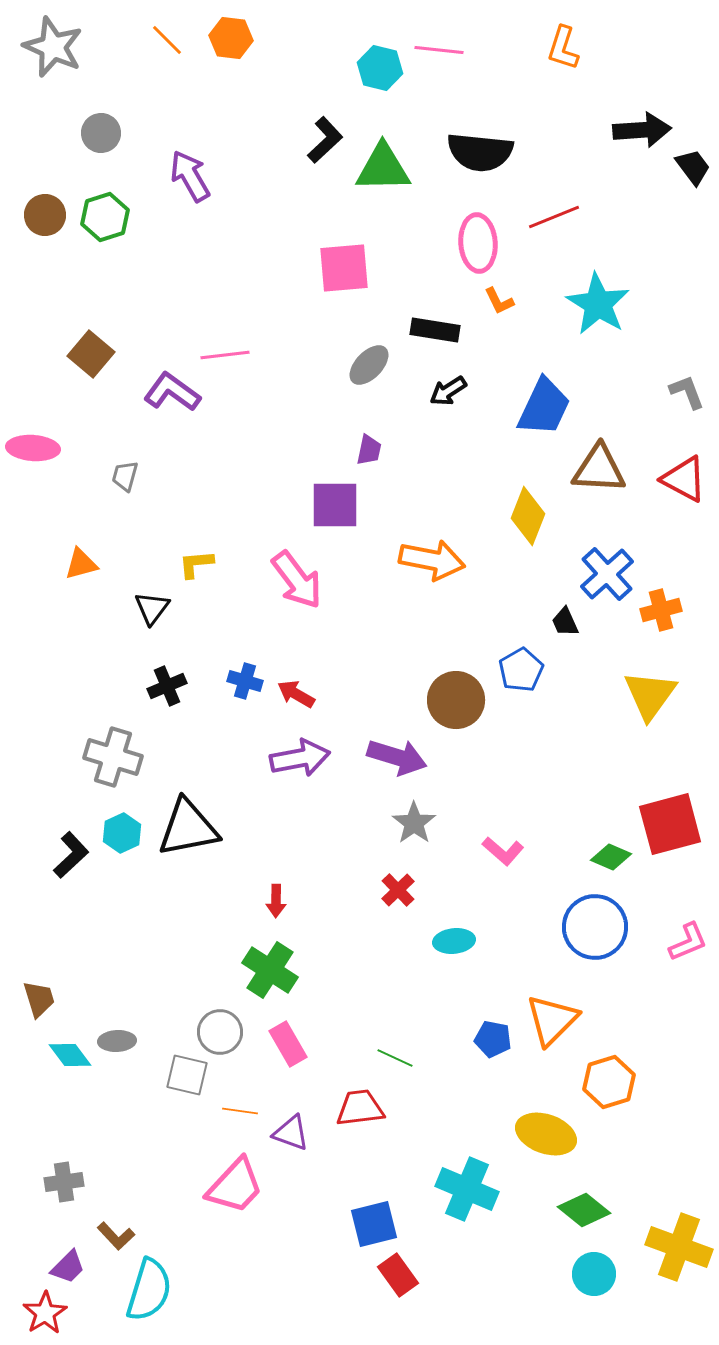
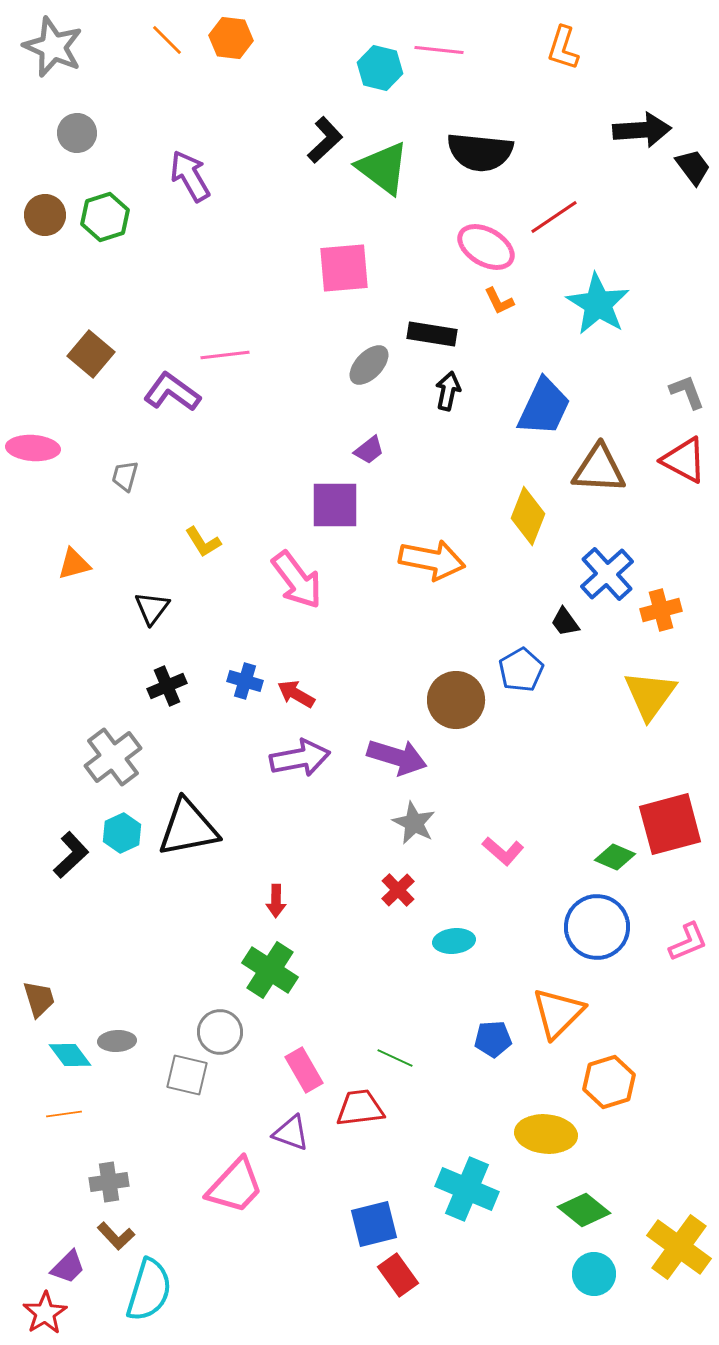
gray circle at (101, 133): moved 24 px left
green triangle at (383, 168): rotated 38 degrees clockwise
red line at (554, 217): rotated 12 degrees counterclockwise
pink ellipse at (478, 243): moved 8 px right, 4 px down; rotated 56 degrees counterclockwise
black rectangle at (435, 330): moved 3 px left, 4 px down
black arrow at (448, 391): rotated 135 degrees clockwise
purple trapezoid at (369, 450): rotated 40 degrees clockwise
red triangle at (684, 479): moved 19 px up
orange triangle at (81, 564): moved 7 px left
yellow L-shape at (196, 564): moved 7 px right, 22 px up; rotated 117 degrees counterclockwise
black trapezoid at (565, 622): rotated 12 degrees counterclockwise
gray cross at (113, 757): rotated 36 degrees clockwise
gray star at (414, 823): rotated 9 degrees counterclockwise
green diamond at (611, 857): moved 4 px right
blue circle at (595, 927): moved 2 px right
orange triangle at (552, 1020): moved 6 px right, 7 px up
blue pentagon at (493, 1039): rotated 15 degrees counterclockwise
pink rectangle at (288, 1044): moved 16 px right, 26 px down
orange line at (240, 1111): moved 176 px left, 3 px down; rotated 16 degrees counterclockwise
yellow ellipse at (546, 1134): rotated 14 degrees counterclockwise
gray cross at (64, 1182): moved 45 px right
yellow cross at (679, 1247): rotated 16 degrees clockwise
